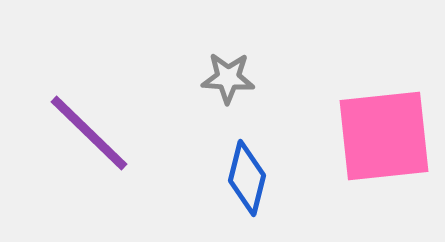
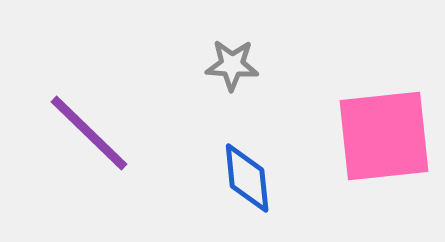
gray star: moved 4 px right, 13 px up
blue diamond: rotated 20 degrees counterclockwise
